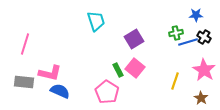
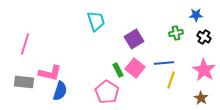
blue line: moved 24 px left, 21 px down; rotated 12 degrees clockwise
yellow line: moved 4 px left, 1 px up
blue semicircle: rotated 84 degrees clockwise
